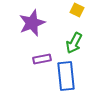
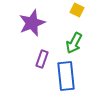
purple rectangle: rotated 60 degrees counterclockwise
